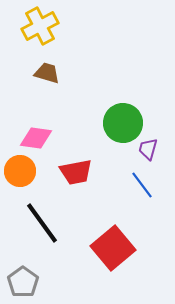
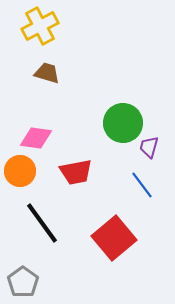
purple trapezoid: moved 1 px right, 2 px up
red square: moved 1 px right, 10 px up
